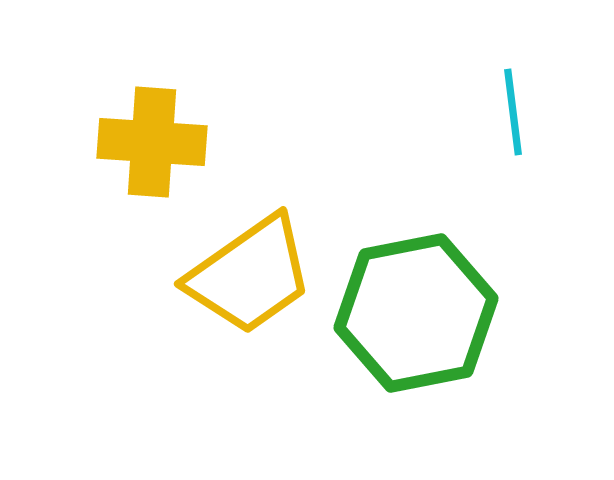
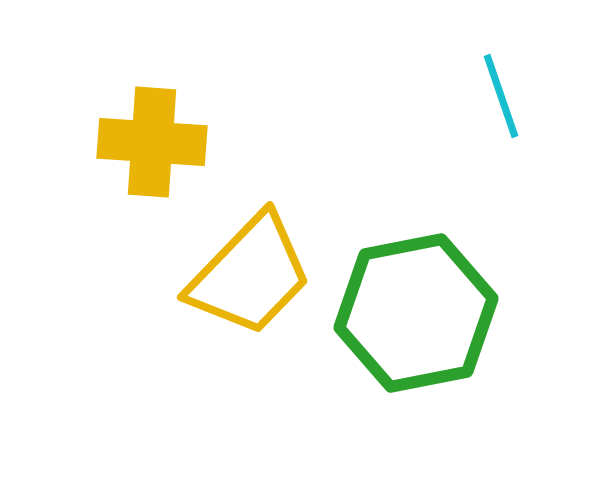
cyan line: moved 12 px left, 16 px up; rotated 12 degrees counterclockwise
yellow trapezoid: rotated 11 degrees counterclockwise
